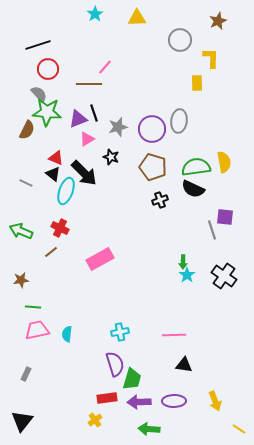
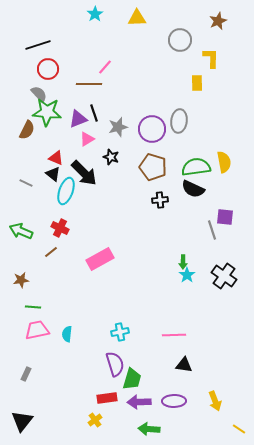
black cross at (160, 200): rotated 14 degrees clockwise
